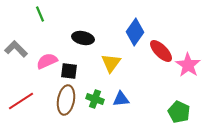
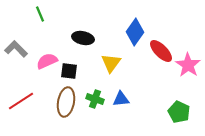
brown ellipse: moved 2 px down
